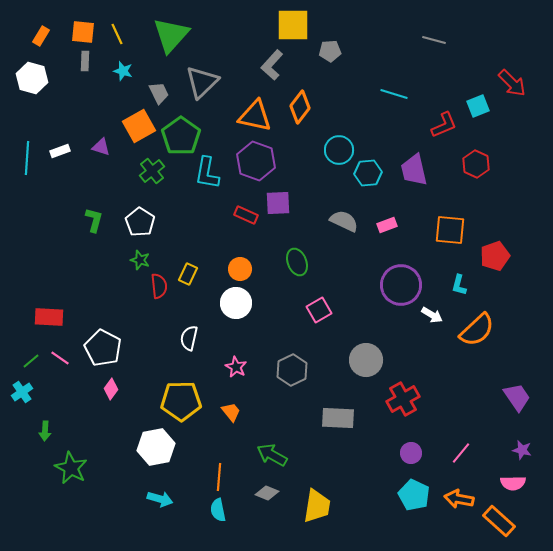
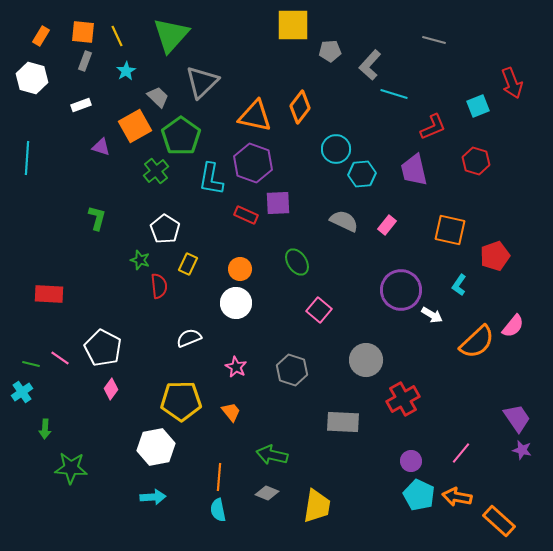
yellow line at (117, 34): moved 2 px down
gray rectangle at (85, 61): rotated 18 degrees clockwise
gray L-shape at (272, 65): moved 98 px right
cyan star at (123, 71): moved 3 px right; rotated 24 degrees clockwise
red arrow at (512, 83): rotated 24 degrees clockwise
gray trapezoid at (159, 93): moved 1 px left, 4 px down; rotated 20 degrees counterclockwise
red L-shape at (444, 125): moved 11 px left, 2 px down
orange square at (139, 126): moved 4 px left
cyan circle at (339, 150): moved 3 px left, 1 px up
white rectangle at (60, 151): moved 21 px right, 46 px up
purple hexagon at (256, 161): moved 3 px left, 2 px down
red hexagon at (476, 164): moved 3 px up; rotated 8 degrees counterclockwise
green cross at (152, 171): moved 4 px right
cyan L-shape at (207, 173): moved 4 px right, 6 px down
cyan hexagon at (368, 173): moved 6 px left, 1 px down
green L-shape at (94, 220): moved 3 px right, 2 px up
white pentagon at (140, 222): moved 25 px right, 7 px down
pink rectangle at (387, 225): rotated 30 degrees counterclockwise
orange square at (450, 230): rotated 8 degrees clockwise
green ellipse at (297, 262): rotated 12 degrees counterclockwise
yellow rectangle at (188, 274): moved 10 px up
purple circle at (401, 285): moved 5 px down
cyan L-shape at (459, 285): rotated 20 degrees clockwise
pink square at (319, 310): rotated 20 degrees counterclockwise
red rectangle at (49, 317): moved 23 px up
orange semicircle at (477, 330): moved 12 px down
white semicircle at (189, 338): rotated 55 degrees clockwise
green line at (31, 361): moved 3 px down; rotated 54 degrees clockwise
gray hexagon at (292, 370): rotated 16 degrees counterclockwise
purple trapezoid at (517, 397): moved 21 px down
gray rectangle at (338, 418): moved 5 px right, 4 px down
green arrow at (45, 431): moved 2 px up
purple circle at (411, 453): moved 8 px down
green arrow at (272, 455): rotated 16 degrees counterclockwise
green star at (71, 468): rotated 24 degrees counterclockwise
pink semicircle at (513, 483): moved 157 px up; rotated 50 degrees counterclockwise
cyan pentagon at (414, 495): moved 5 px right
cyan arrow at (160, 499): moved 7 px left, 2 px up; rotated 20 degrees counterclockwise
orange arrow at (459, 499): moved 2 px left, 2 px up
